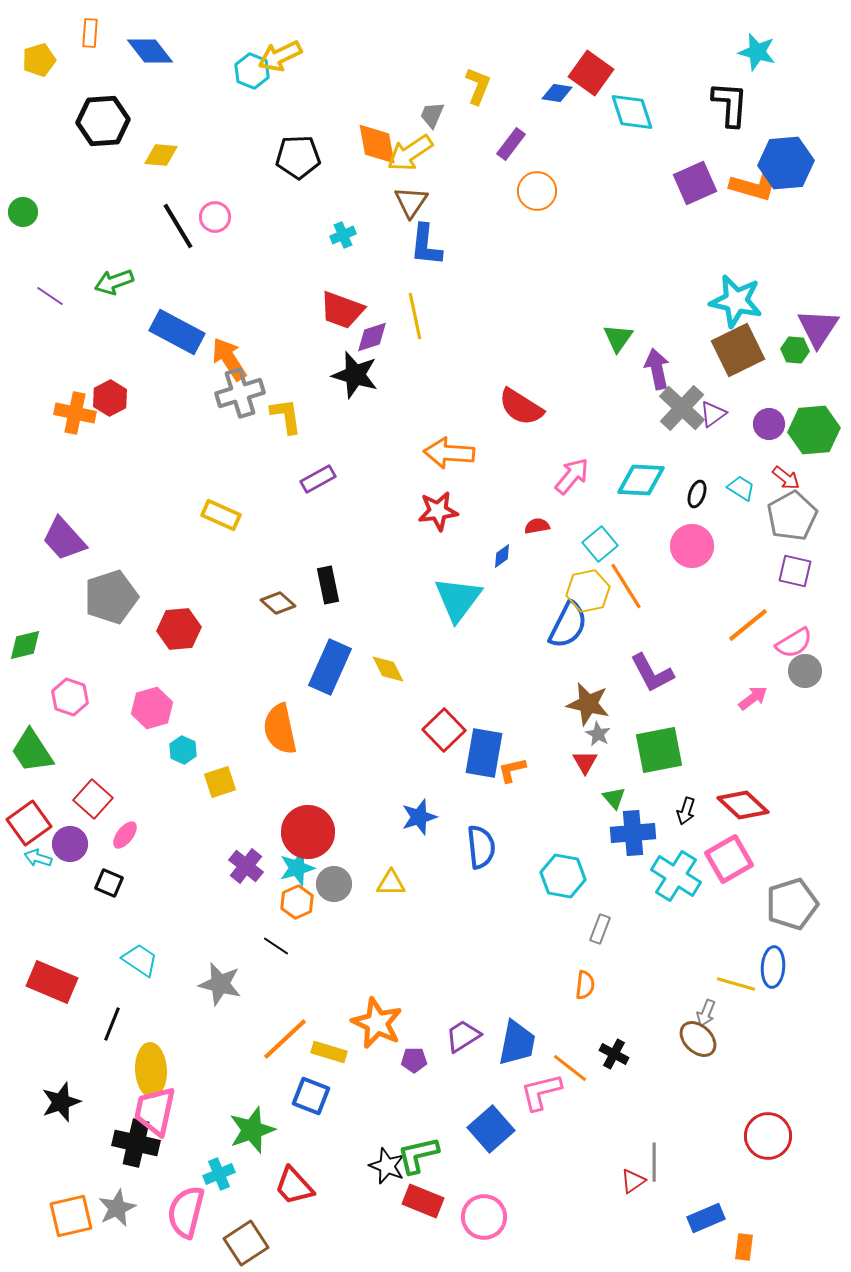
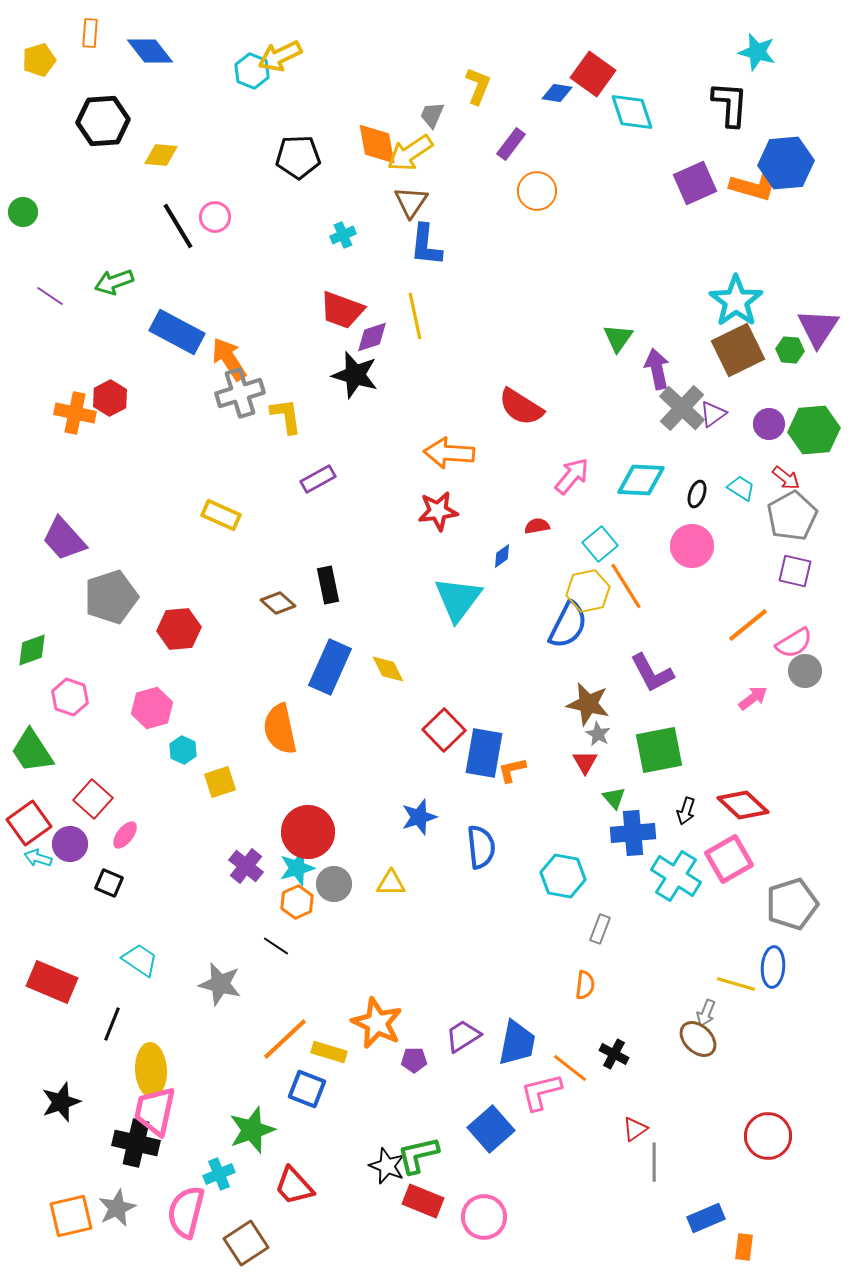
red square at (591, 73): moved 2 px right, 1 px down
cyan star at (736, 301): rotated 24 degrees clockwise
green hexagon at (795, 350): moved 5 px left
green diamond at (25, 645): moved 7 px right, 5 px down; rotated 6 degrees counterclockwise
blue square at (311, 1096): moved 4 px left, 7 px up
red triangle at (633, 1181): moved 2 px right, 52 px up
